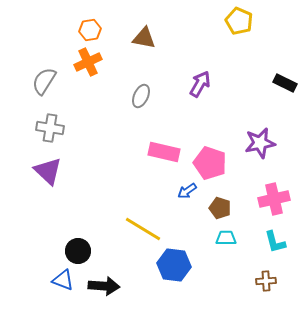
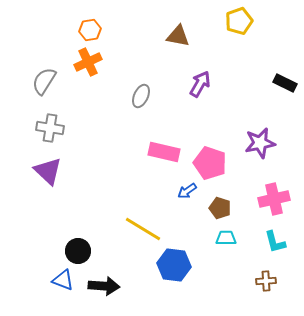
yellow pentagon: rotated 28 degrees clockwise
brown triangle: moved 34 px right, 2 px up
